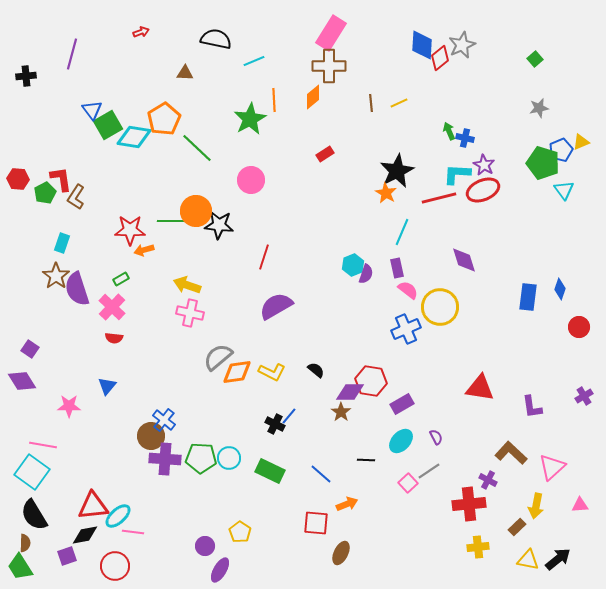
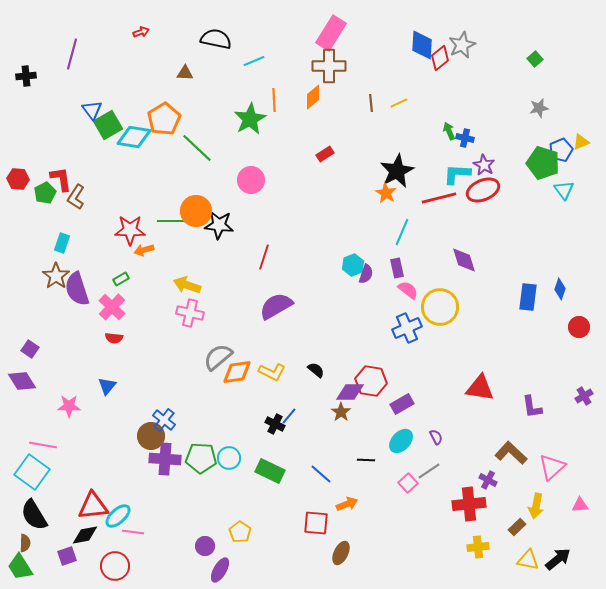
blue cross at (406, 329): moved 1 px right, 1 px up
